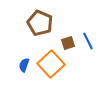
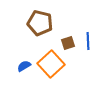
brown pentagon: rotated 10 degrees counterclockwise
blue line: rotated 24 degrees clockwise
blue semicircle: moved 1 px down; rotated 40 degrees clockwise
